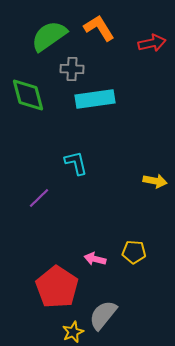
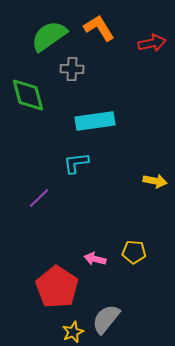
cyan rectangle: moved 22 px down
cyan L-shape: rotated 84 degrees counterclockwise
gray semicircle: moved 3 px right, 4 px down
